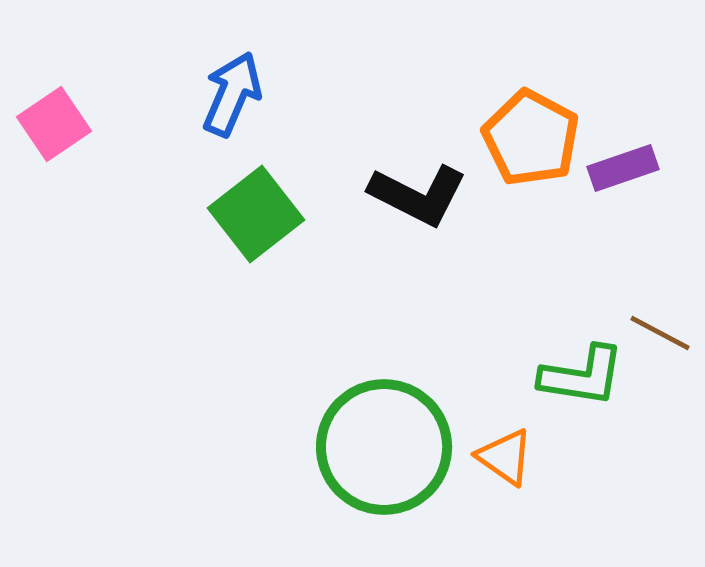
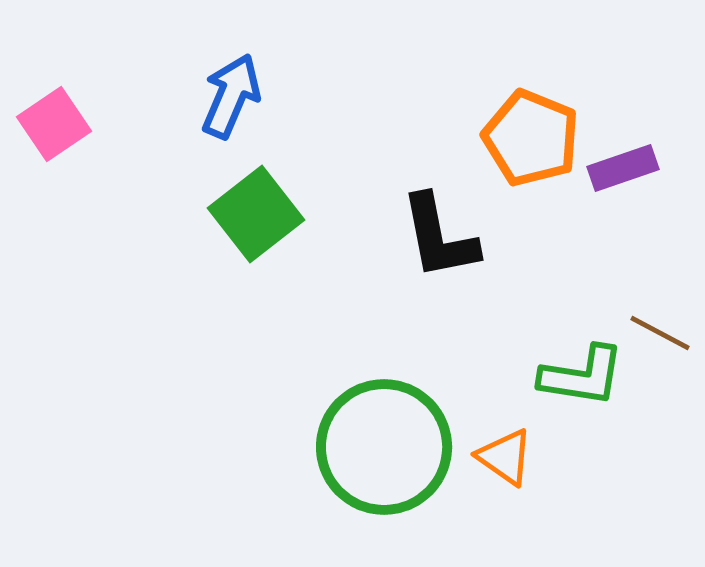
blue arrow: moved 1 px left, 2 px down
orange pentagon: rotated 6 degrees counterclockwise
black L-shape: moved 21 px right, 42 px down; rotated 52 degrees clockwise
